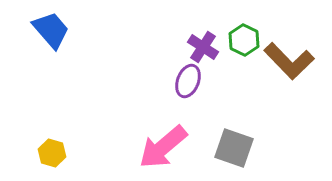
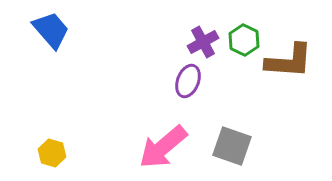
purple cross: moved 5 px up; rotated 28 degrees clockwise
brown L-shape: rotated 42 degrees counterclockwise
gray square: moved 2 px left, 2 px up
